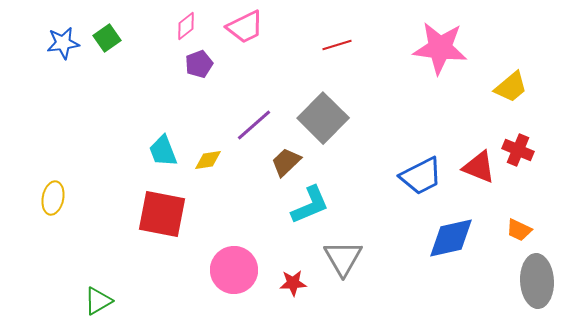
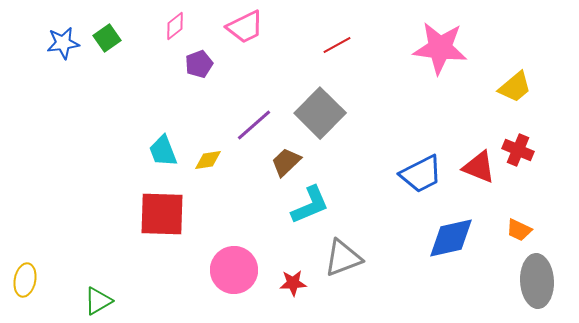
pink diamond: moved 11 px left
red line: rotated 12 degrees counterclockwise
yellow trapezoid: moved 4 px right
gray square: moved 3 px left, 5 px up
blue trapezoid: moved 2 px up
yellow ellipse: moved 28 px left, 82 px down
red square: rotated 9 degrees counterclockwise
gray triangle: rotated 39 degrees clockwise
